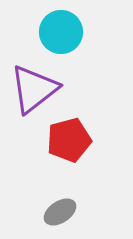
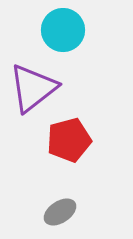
cyan circle: moved 2 px right, 2 px up
purple triangle: moved 1 px left, 1 px up
